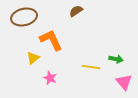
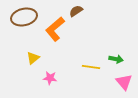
orange L-shape: moved 4 px right, 11 px up; rotated 105 degrees counterclockwise
pink star: rotated 16 degrees counterclockwise
